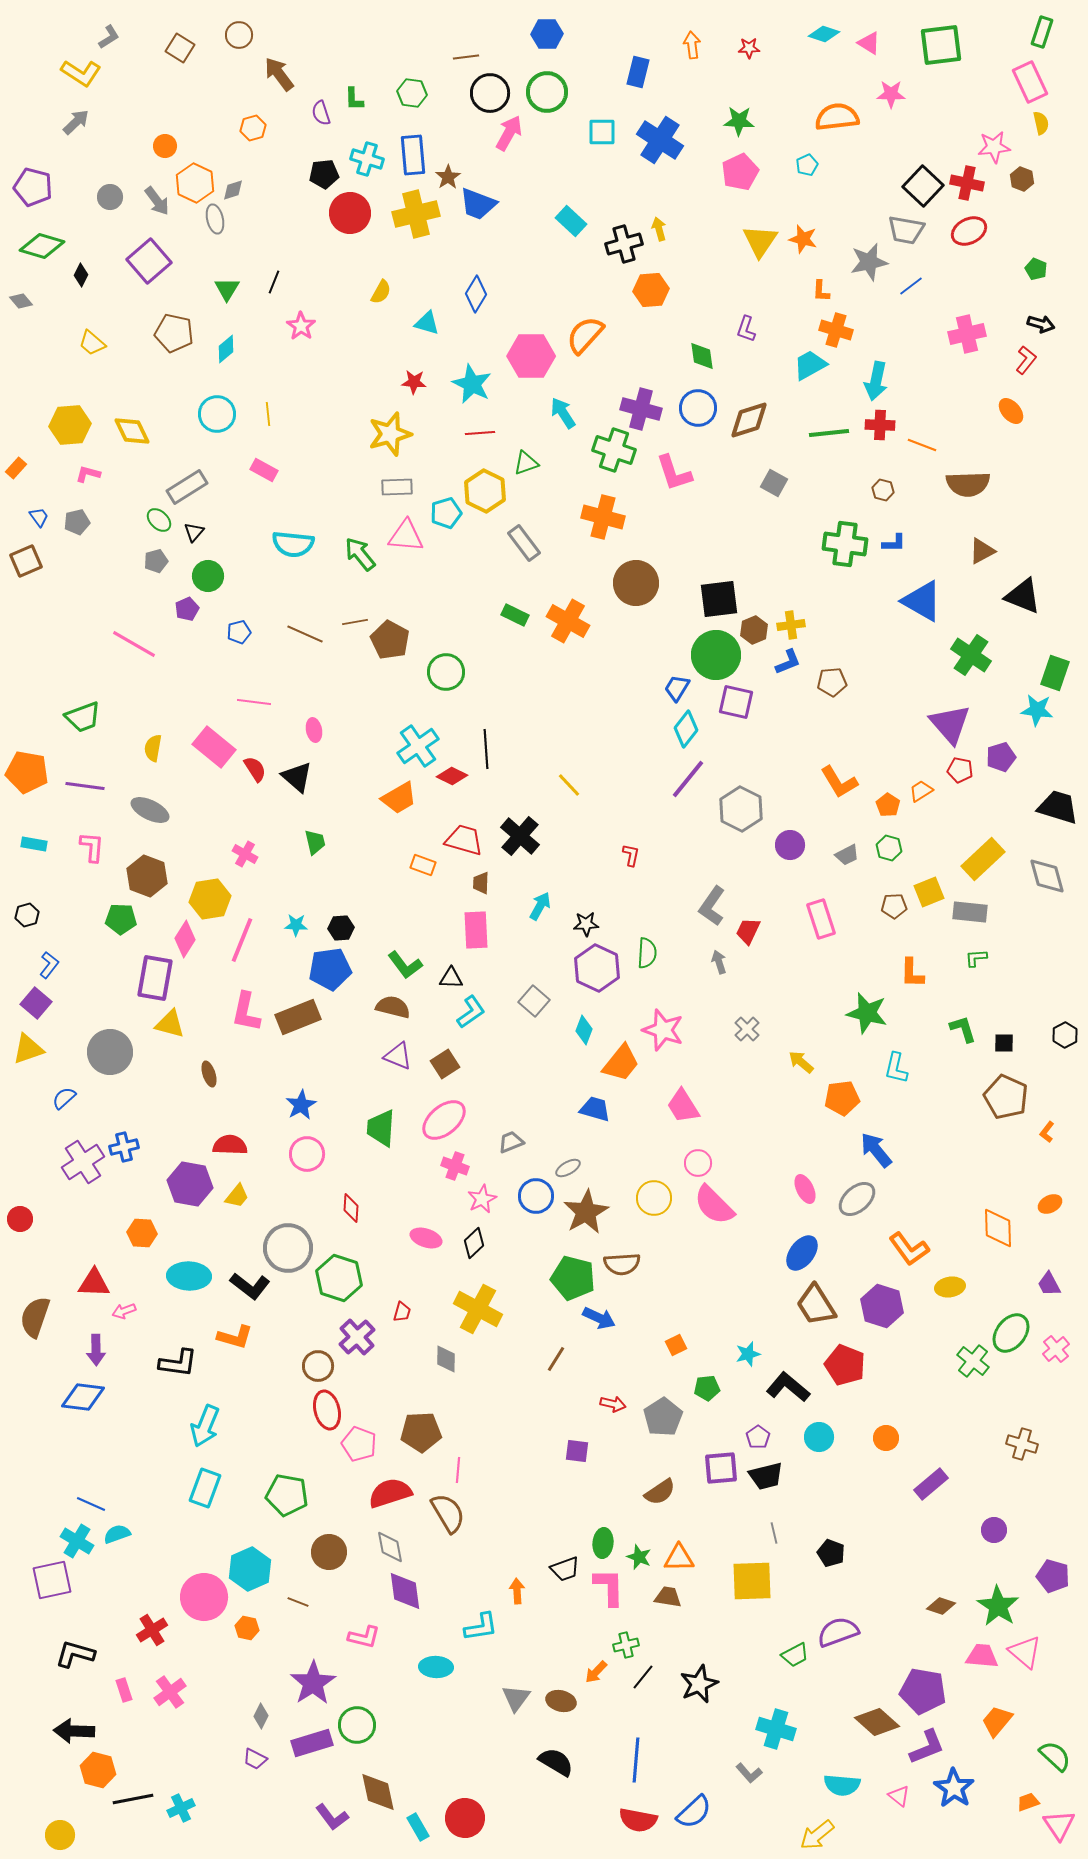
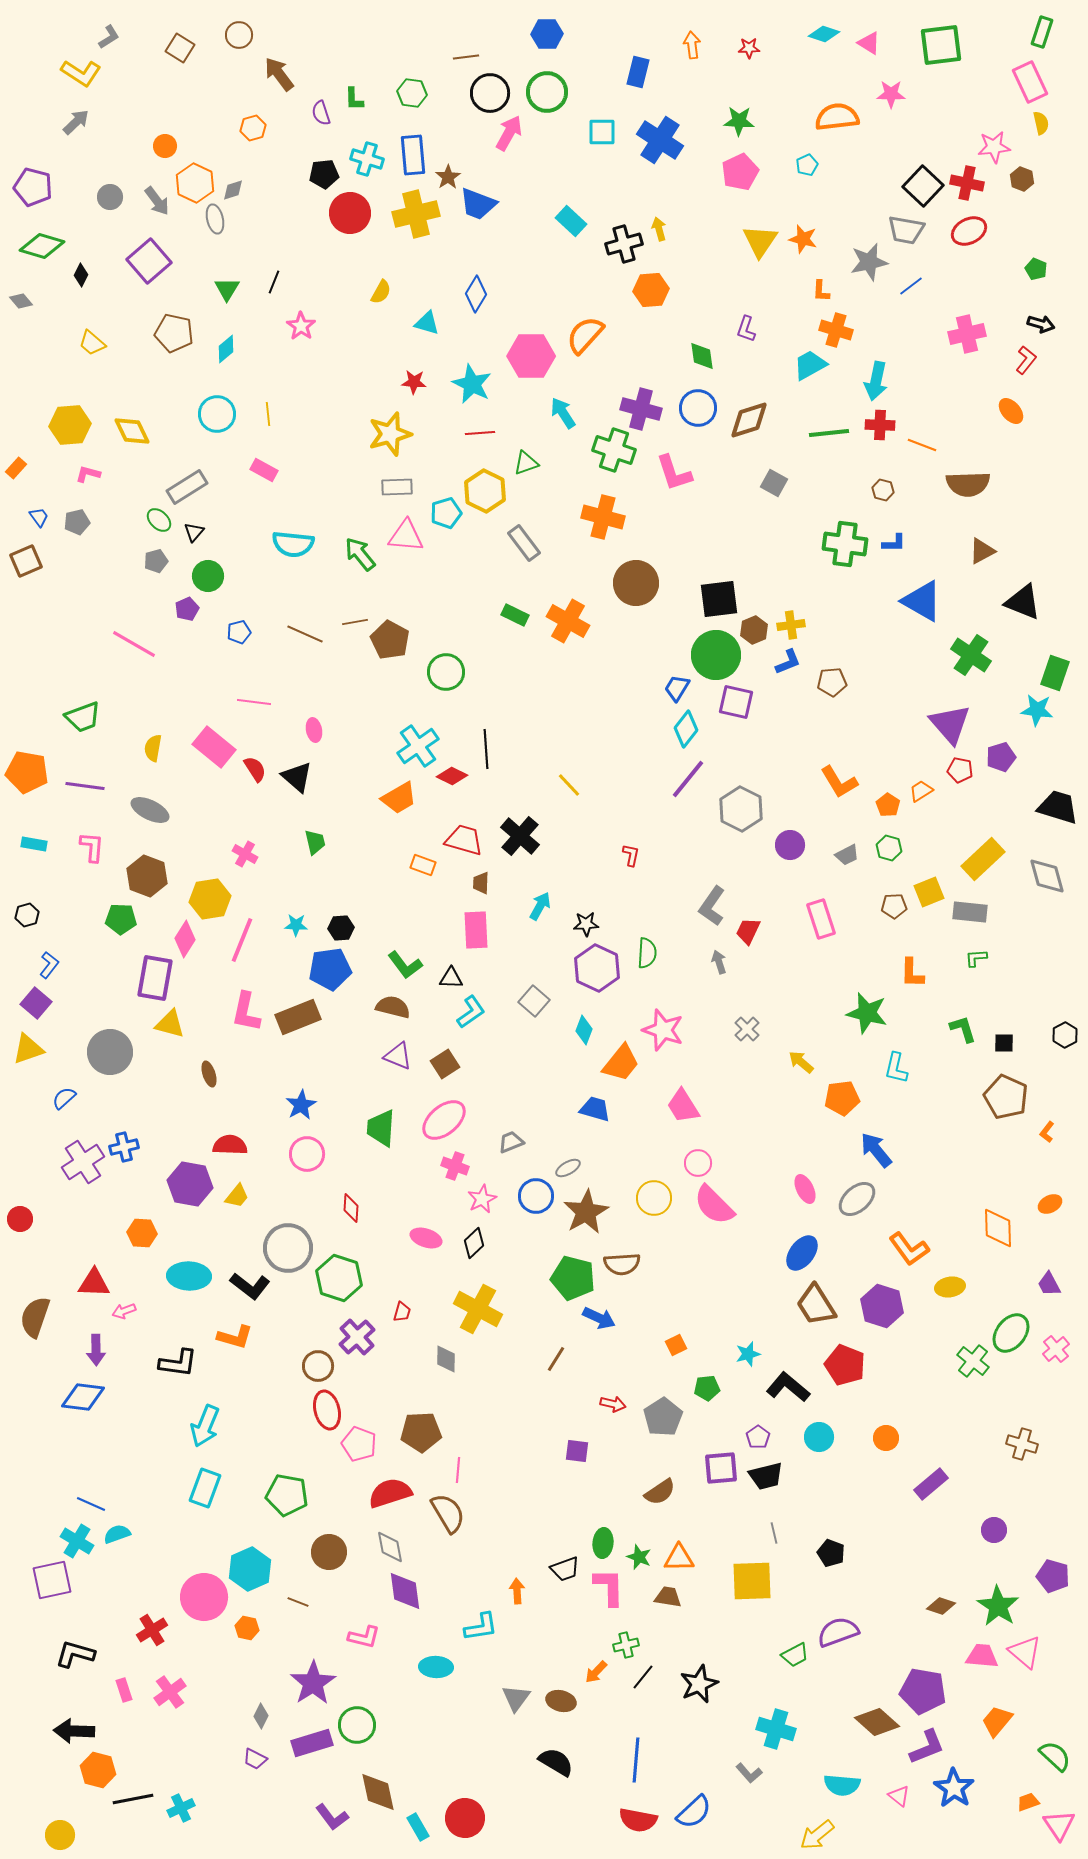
black triangle at (1023, 596): moved 6 px down
